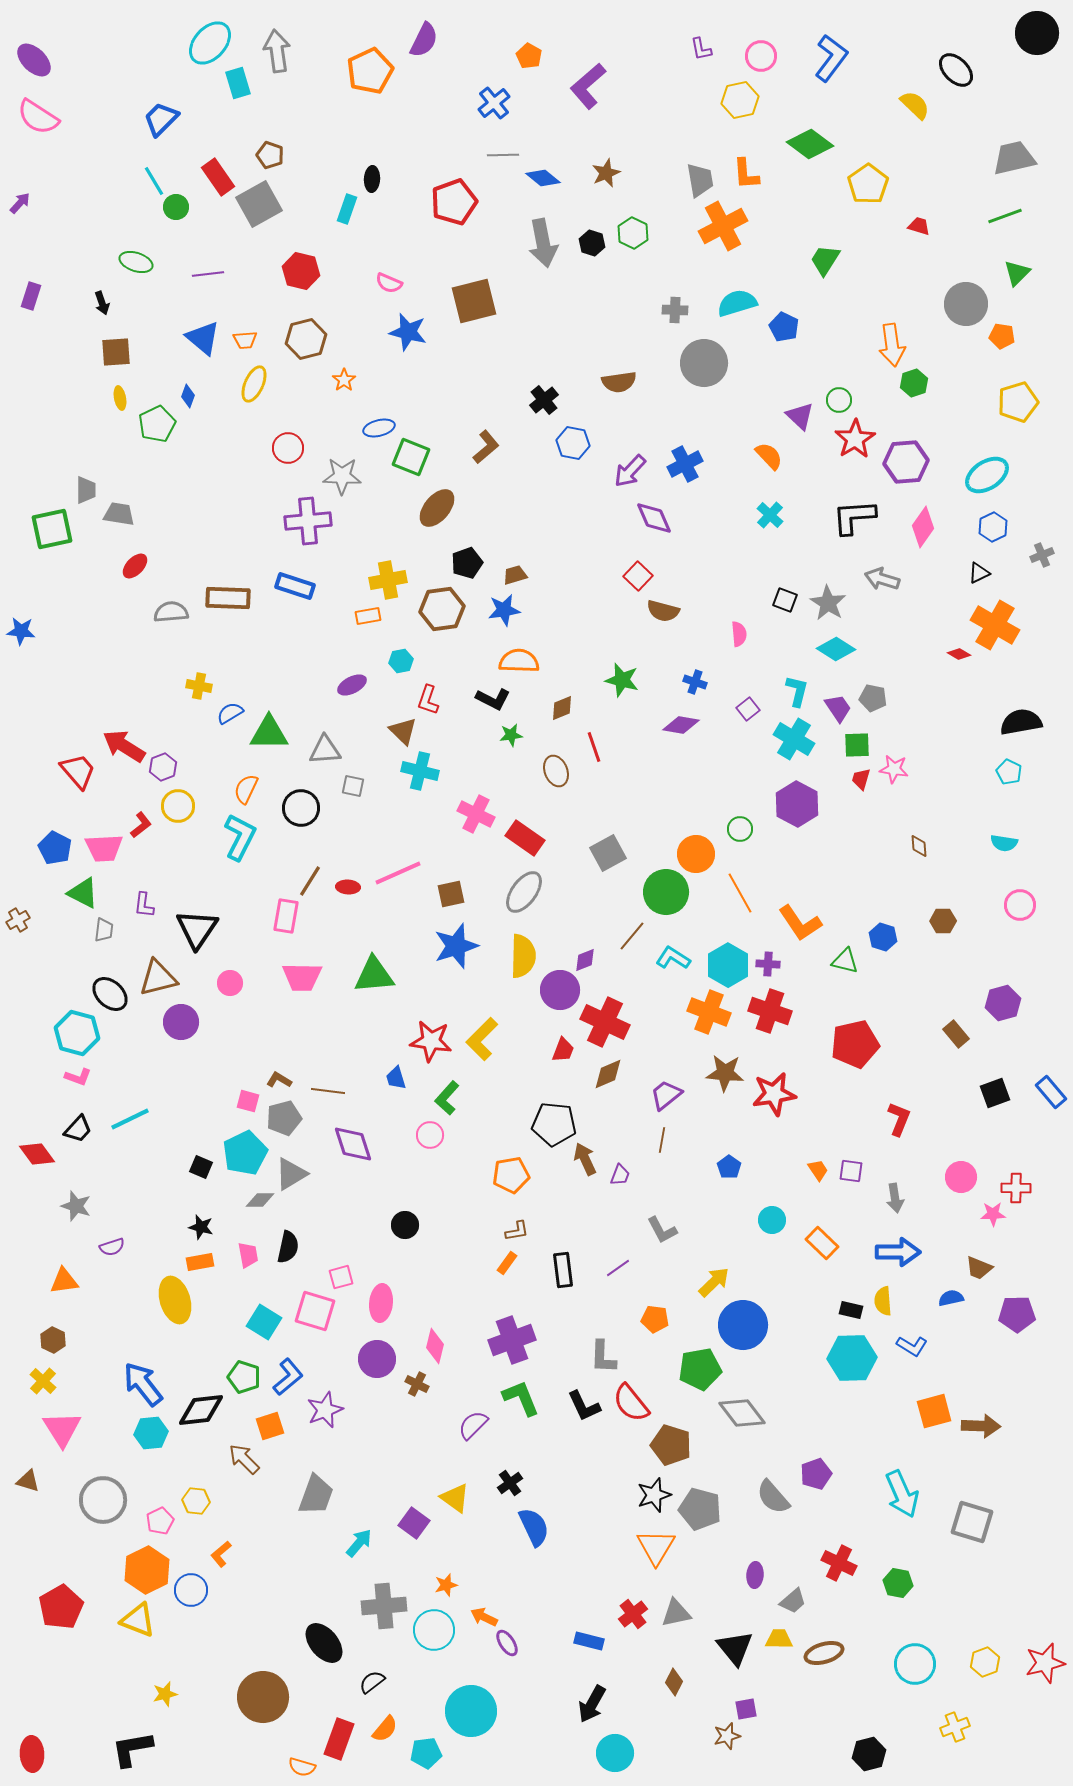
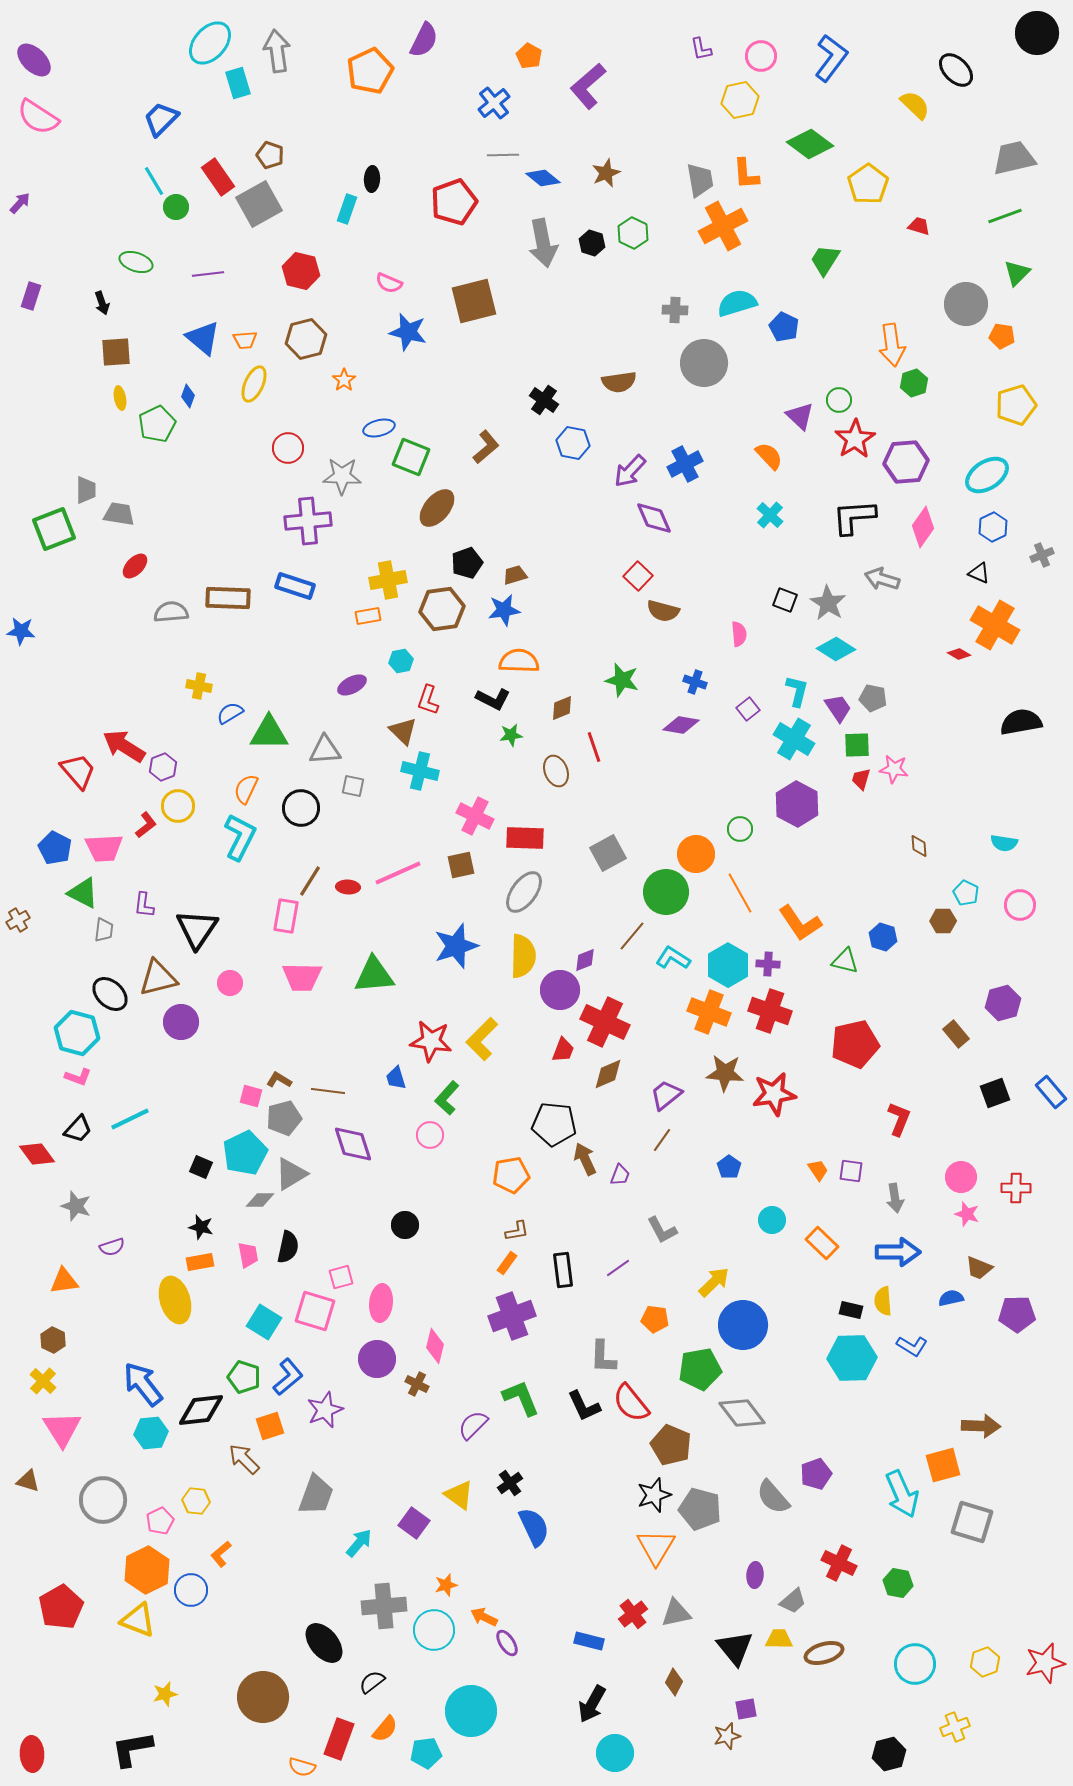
black cross at (544, 400): rotated 16 degrees counterclockwise
yellow pentagon at (1018, 402): moved 2 px left, 3 px down
green square at (52, 529): moved 2 px right; rotated 9 degrees counterclockwise
black triangle at (979, 573): rotated 50 degrees clockwise
cyan pentagon at (1009, 772): moved 43 px left, 121 px down
pink cross at (476, 814): moved 1 px left, 2 px down
red L-shape at (141, 825): moved 5 px right
red rectangle at (525, 838): rotated 33 degrees counterclockwise
brown square at (451, 894): moved 10 px right, 29 px up
pink square at (248, 1101): moved 3 px right, 5 px up
brown line at (662, 1140): rotated 25 degrees clockwise
pink star at (993, 1214): moved 26 px left; rotated 20 degrees clockwise
purple cross at (512, 1340): moved 24 px up
orange square at (934, 1411): moved 9 px right, 54 px down
brown pentagon at (671, 1445): rotated 6 degrees clockwise
yellow triangle at (455, 1498): moved 4 px right, 3 px up
black hexagon at (869, 1754): moved 20 px right
